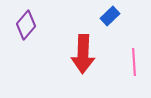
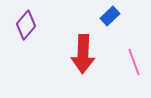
pink line: rotated 16 degrees counterclockwise
